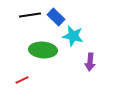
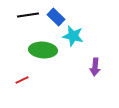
black line: moved 2 px left
purple arrow: moved 5 px right, 5 px down
